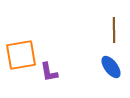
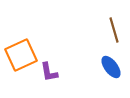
brown line: rotated 15 degrees counterclockwise
orange square: rotated 16 degrees counterclockwise
